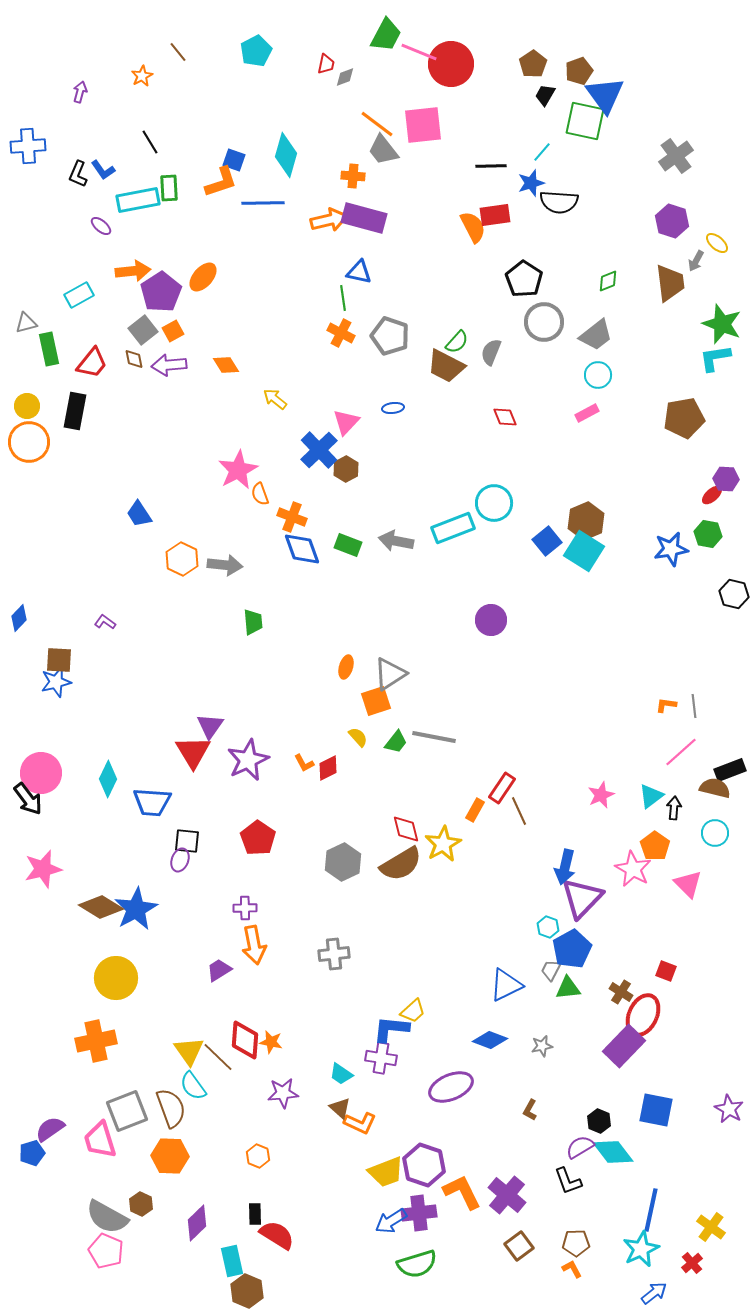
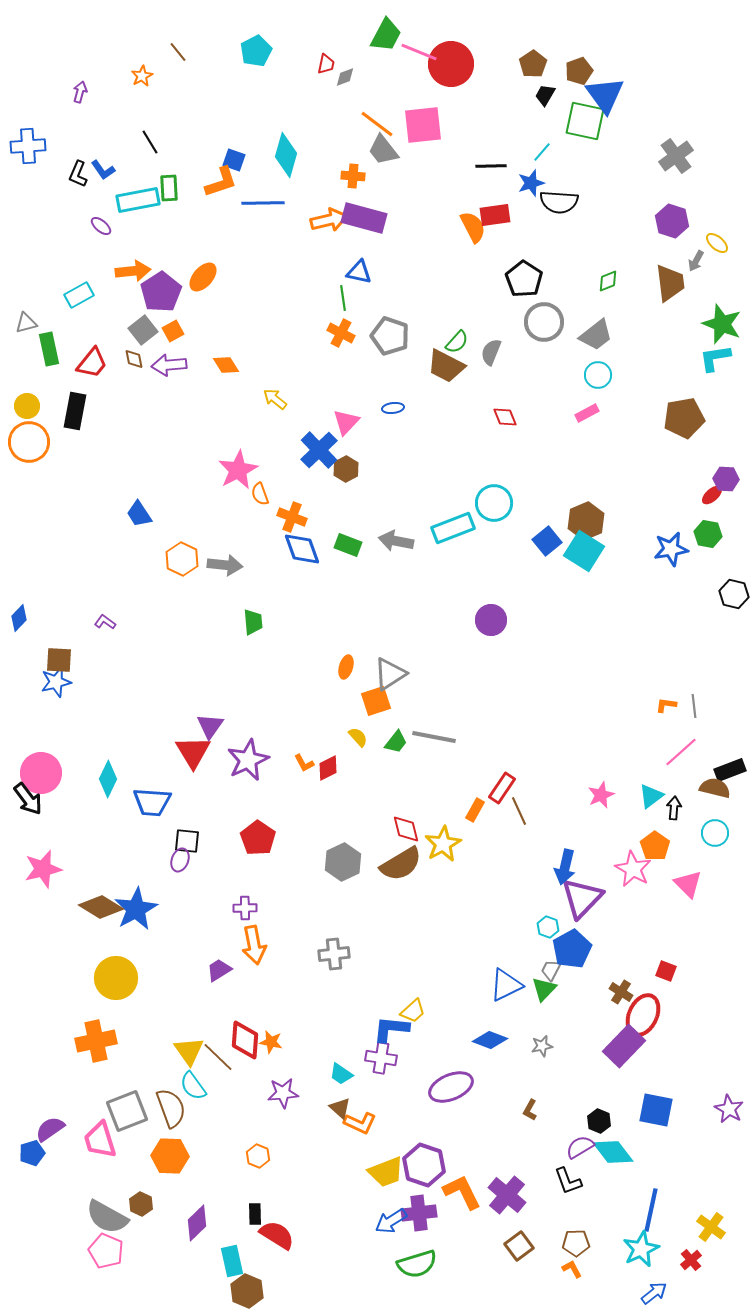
green triangle at (568, 988): moved 24 px left, 1 px down; rotated 40 degrees counterclockwise
red cross at (692, 1263): moved 1 px left, 3 px up
